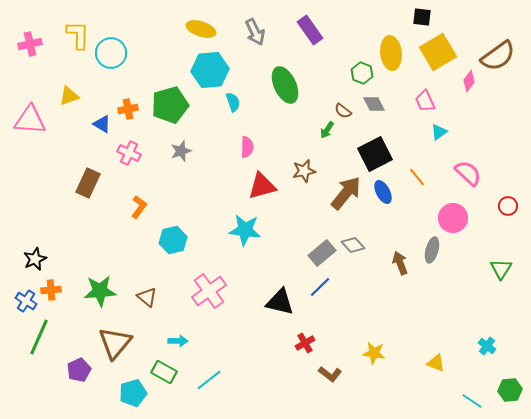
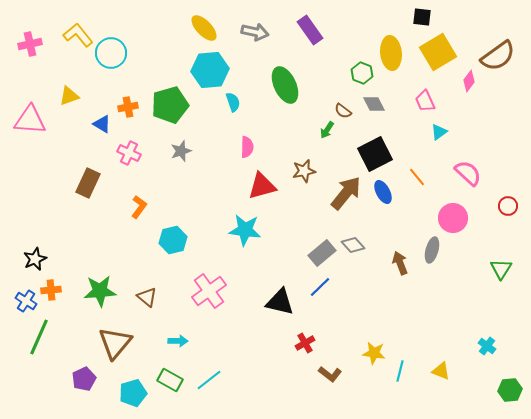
yellow ellipse at (201, 29): moved 3 px right, 1 px up; rotated 28 degrees clockwise
gray arrow at (255, 32): rotated 52 degrees counterclockwise
yellow L-shape at (78, 35): rotated 40 degrees counterclockwise
orange cross at (128, 109): moved 2 px up
yellow triangle at (436, 363): moved 5 px right, 8 px down
purple pentagon at (79, 370): moved 5 px right, 9 px down
green rectangle at (164, 372): moved 6 px right, 8 px down
cyan line at (472, 401): moved 72 px left, 30 px up; rotated 70 degrees clockwise
